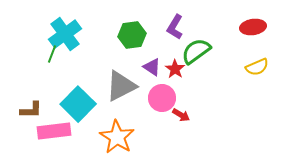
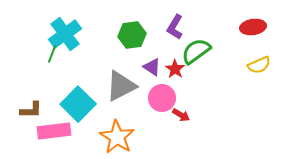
yellow semicircle: moved 2 px right, 2 px up
